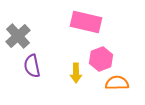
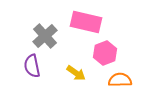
gray cross: moved 27 px right
pink hexagon: moved 4 px right, 6 px up
yellow arrow: rotated 54 degrees counterclockwise
orange semicircle: moved 3 px right, 3 px up
